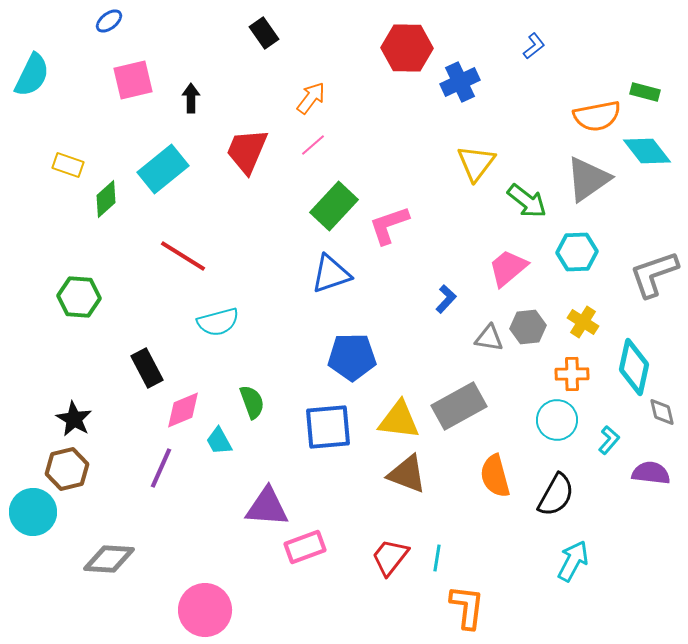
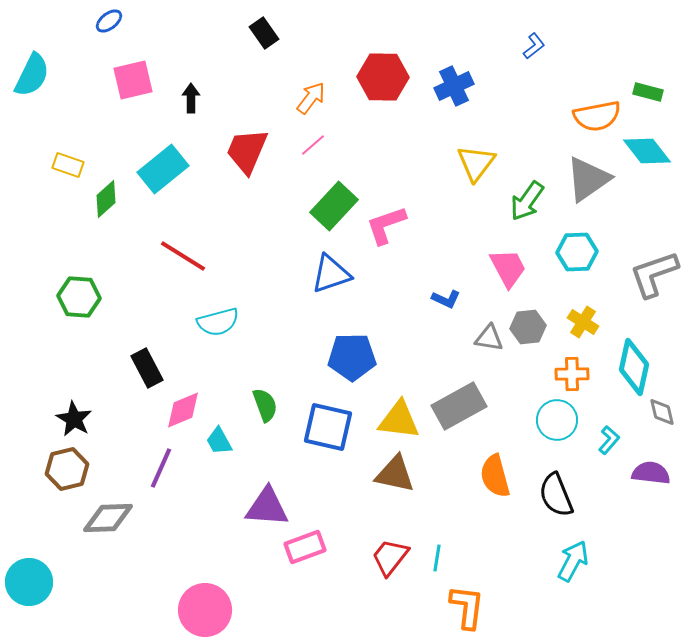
red hexagon at (407, 48): moved 24 px left, 29 px down
blue cross at (460, 82): moved 6 px left, 4 px down
green rectangle at (645, 92): moved 3 px right
green arrow at (527, 201): rotated 87 degrees clockwise
pink L-shape at (389, 225): moved 3 px left
pink trapezoid at (508, 268): rotated 102 degrees clockwise
blue L-shape at (446, 299): rotated 72 degrees clockwise
green semicircle at (252, 402): moved 13 px right, 3 px down
blue square at (328, 427): rotated 18 degrees clockwise
brown triangle at (407, 474): moved 12 px left; rotated 9 degrees counterclockwise
black semicircle at (556, 495): rotated 129 degrees clockwise
cyan circle at (33, 512): moved 4 px left, 70 px down
gray diamond at (109, 559): moved 1 px left, 41 px up; rotated 6 degrees counterclockwise
